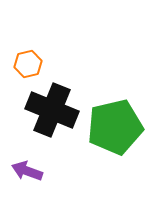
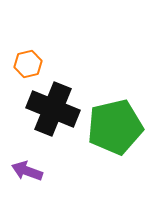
black cross: moved 1 px right, 1 px up
